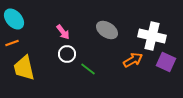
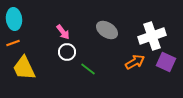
cyan ellipse: rotated 35 degrees clockwise
white cross: rotated 32 degrees counterclockwise
orange line: moved 1 px right
white circle: moved 2 px up
orange arrow: moved 2 px right, 2 px down
yellow trapezoid: rotated 12 degrees counterclockwise
